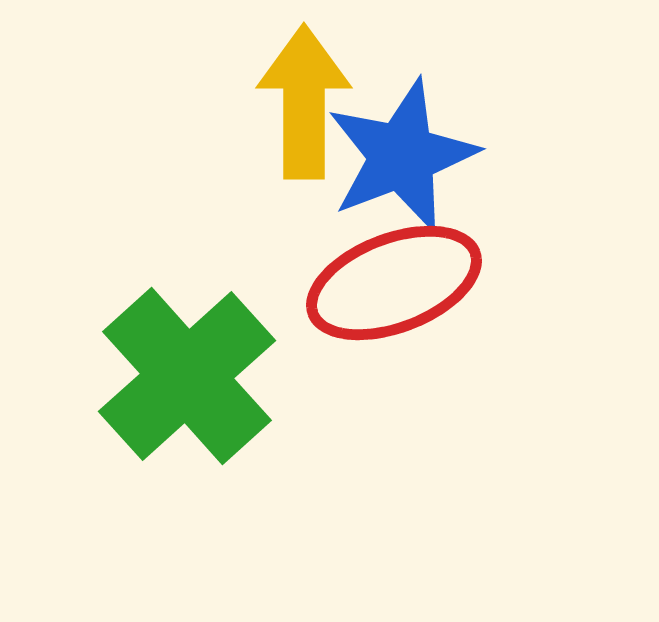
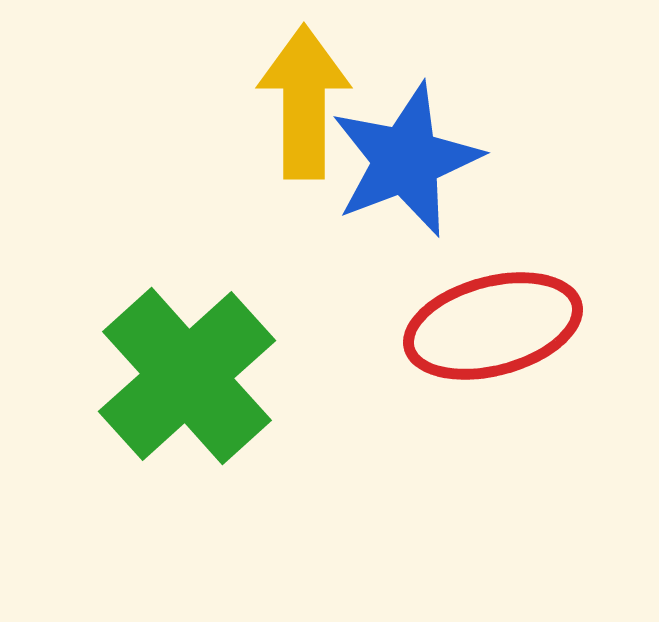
blue star: moved 4 px right, 4 px down
red ellipse: moved 99 px right, 43 px down; rotated 6 degrees clockwise
